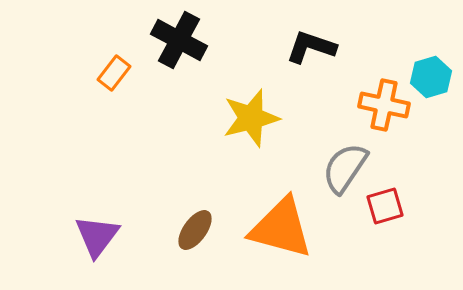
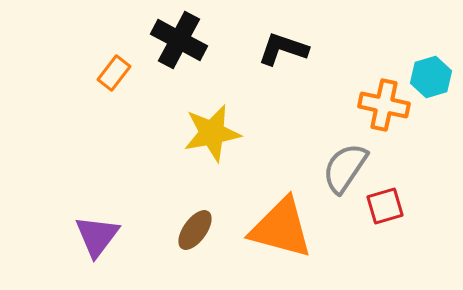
black L-shape: moved 28 px left, 2 px down
yellow star: moved 39 px left, 15 px down; rotated 4 degrees clockwise
